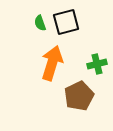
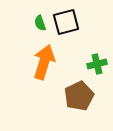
orange arrow: moved 8 px left, 1 px up
